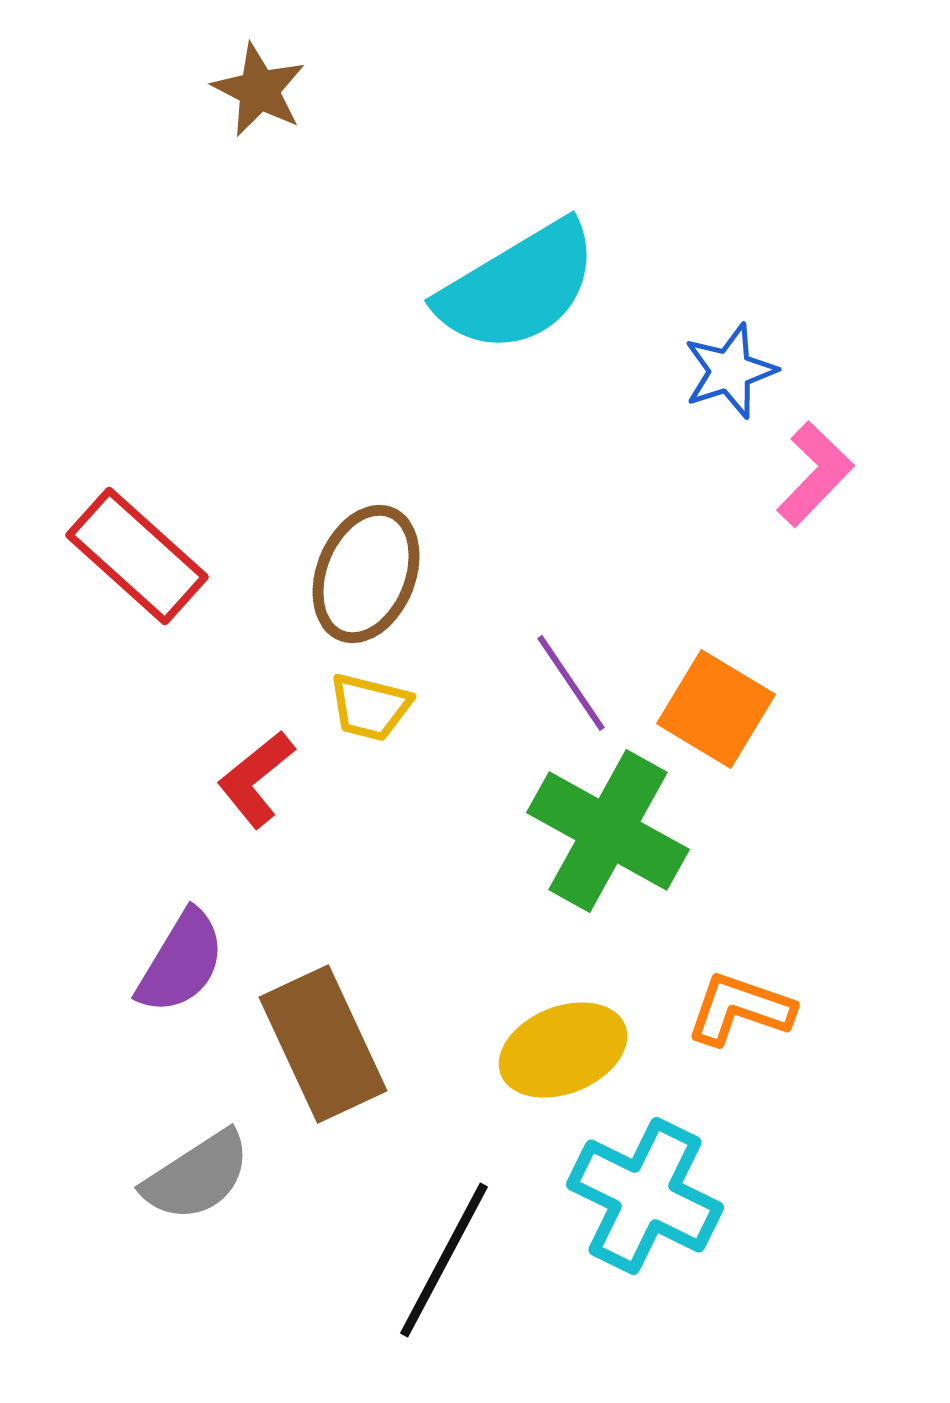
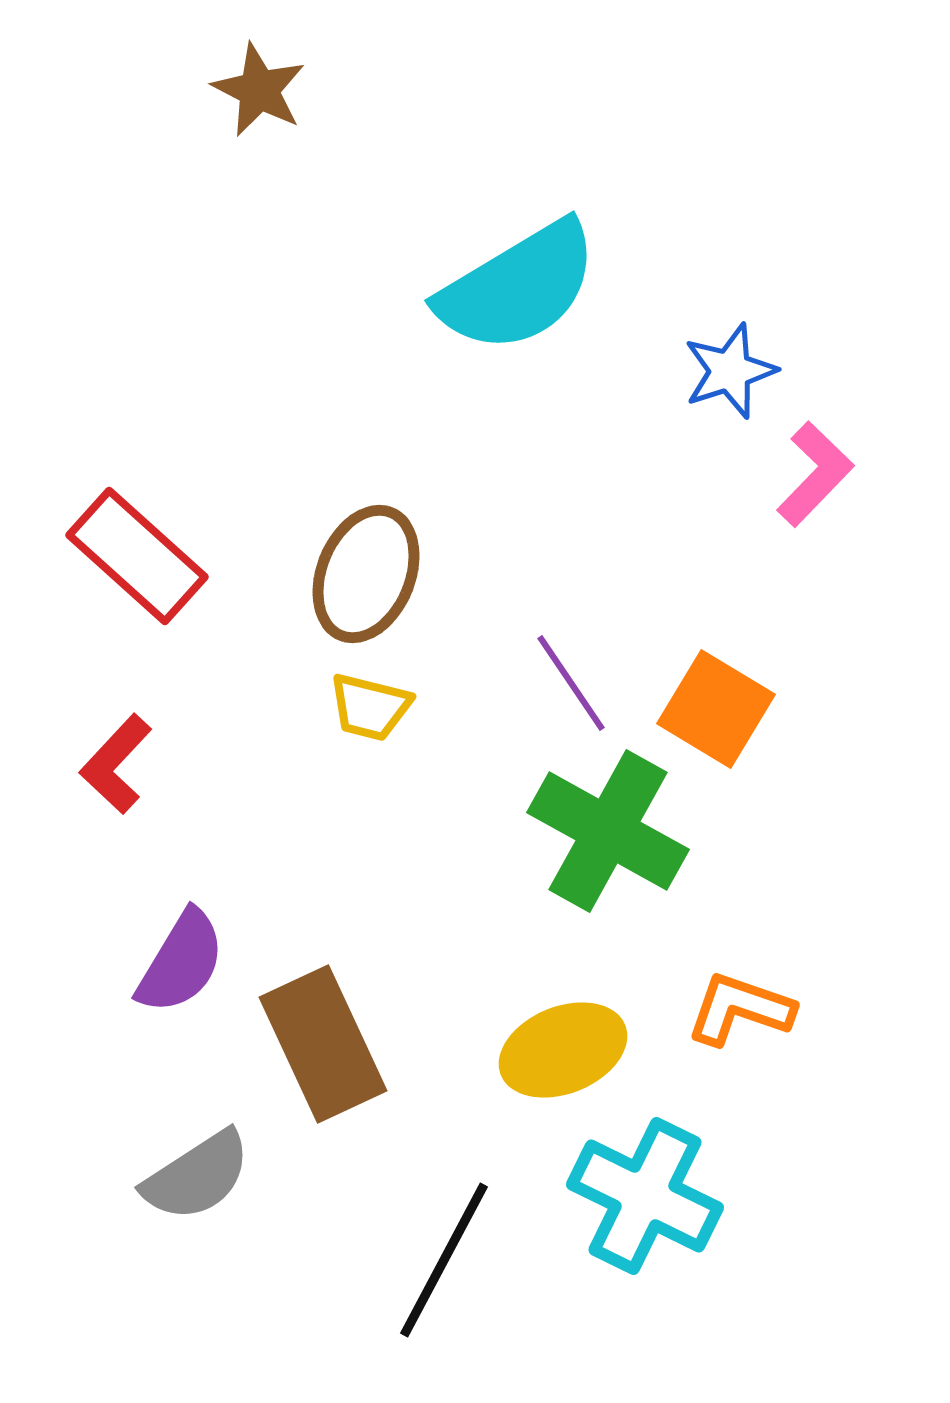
red L-shape: moved 140 px left, 15 px up; rotated 8 degrees counterclockwise
